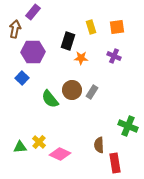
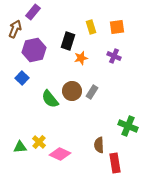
brown arrow: rotated 12 degrees clockwise
purple hexagon: moved 1 px right, 2 px up; rotated 10 degrees counterclockwise
orange star: rotated 16 degrees counterclockwise
brown circle: moved 1 px down
